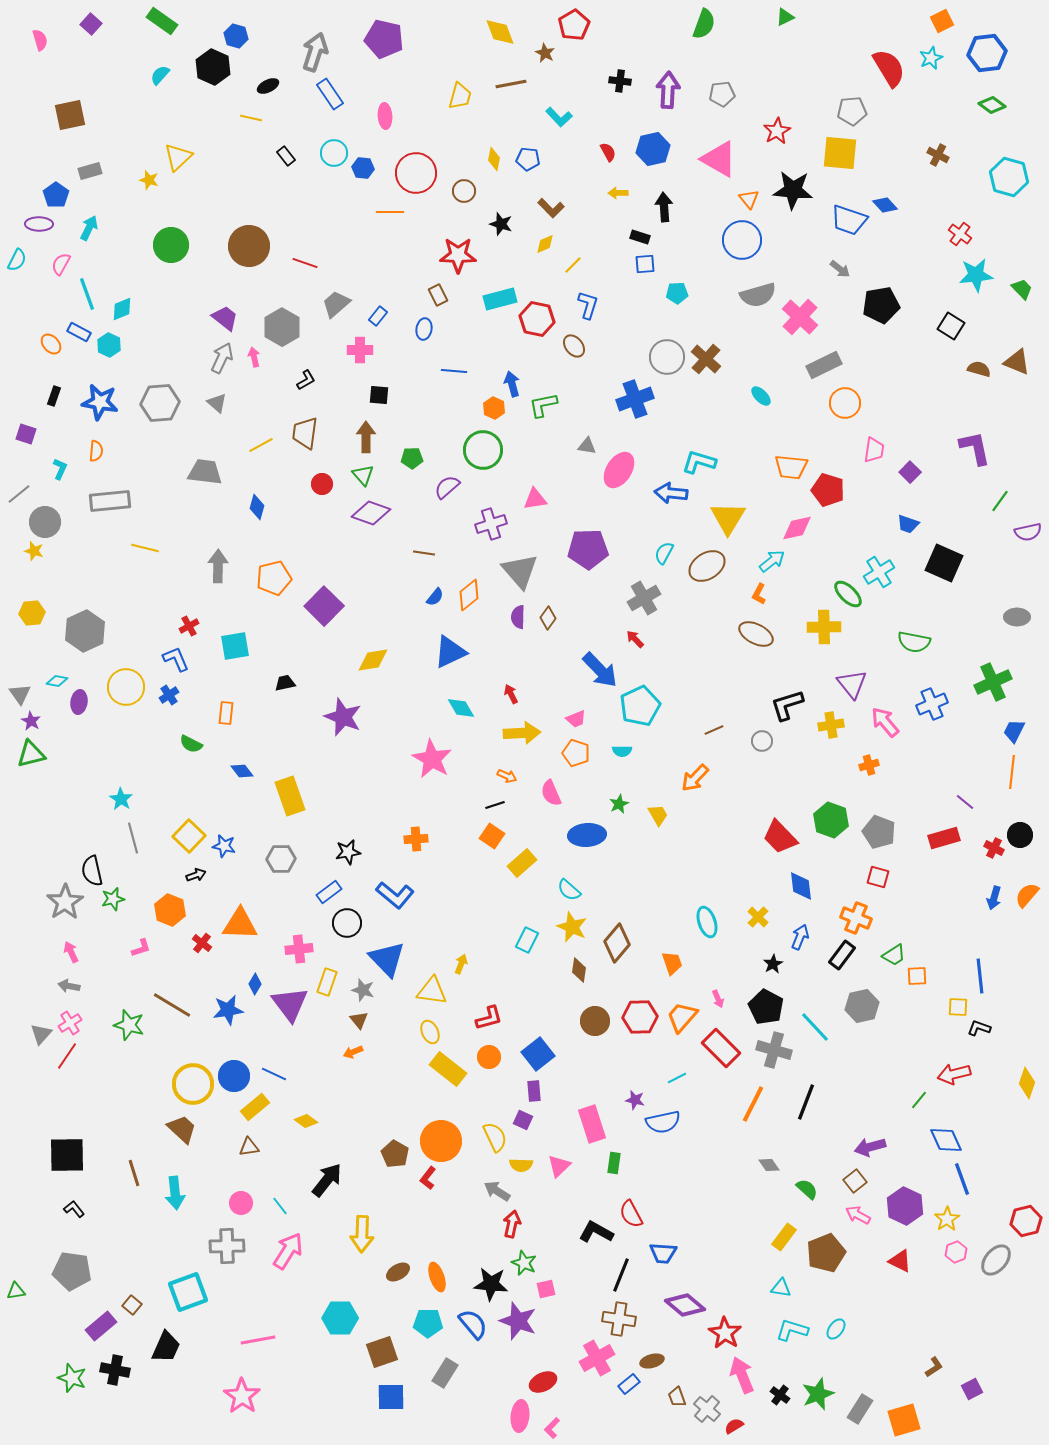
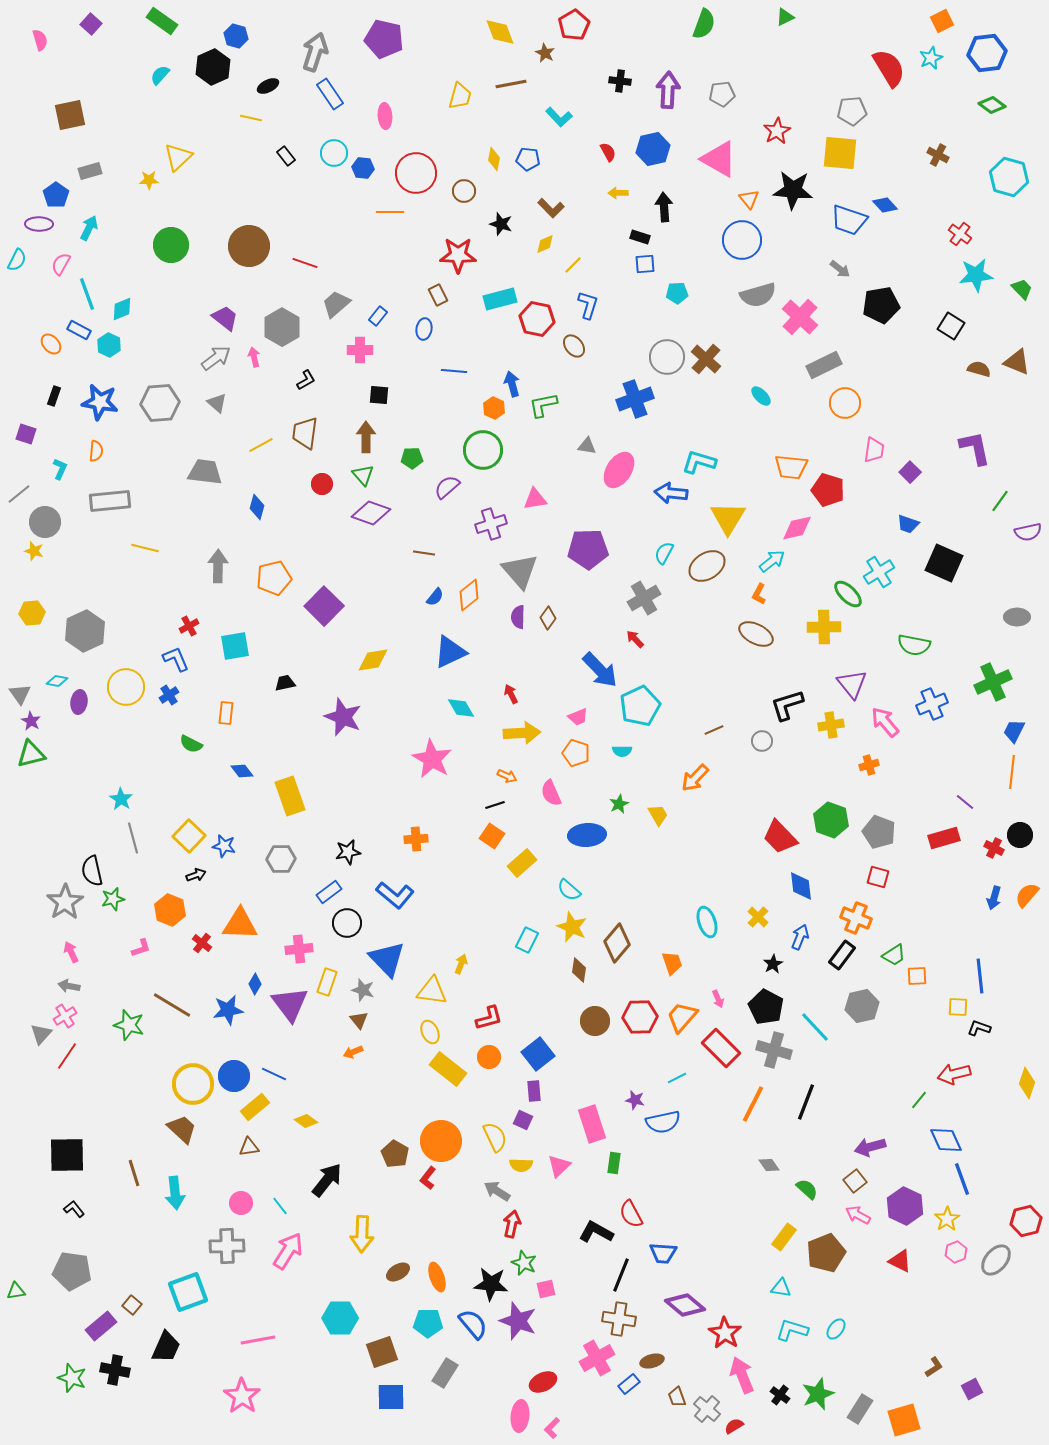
black hexagon at (213, 67): rotated 12 degrees clockwise
yellow star at (149, 180): rotated 18 degrees counterclockwise
blue rectangle at (79, 332): moved 2 px up
gray arrow at (222, 358): moved 6 px left; rotated 28 degrees clockwise
green semicircle at (914, 642): moved 3 px down
pink trapezoid at (576, 719): moved 2 px right, 2 px up
pink cross at (70, 1023): moved 5 px left, 7 px up
